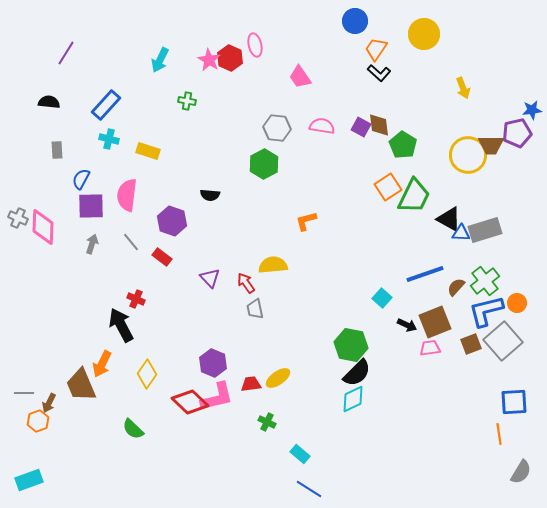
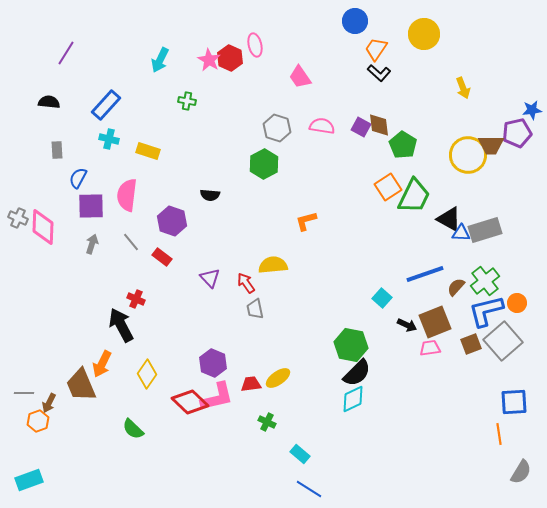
gray hexagon at (277, 128): rotated 12 degrees clockwise
blue semicircle at (81, 179): moved 3 px left, 1 px up
